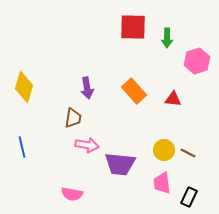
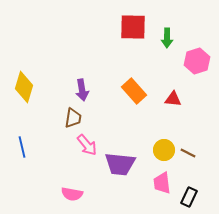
purple arrow: moved 5 px left, 2 px down
pink arrow: rotated 40 degrees clockwise
